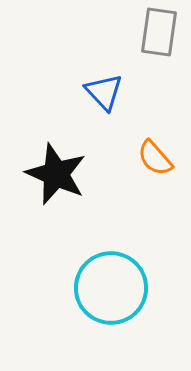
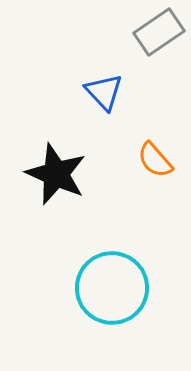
gray rectangle: rotated 48 degrees clockwise
orange semicircle: moved 2 px down
cyan circle: moved 1 px right
